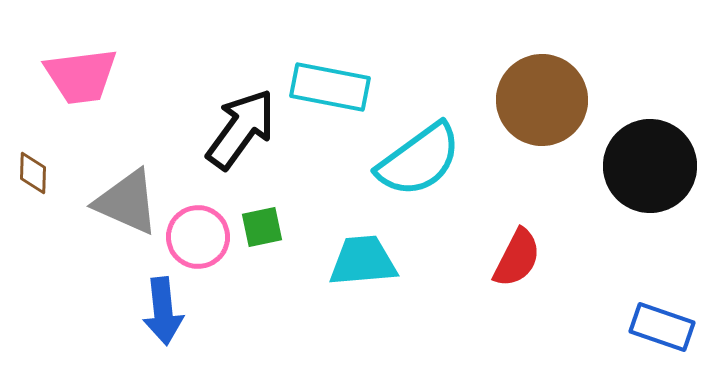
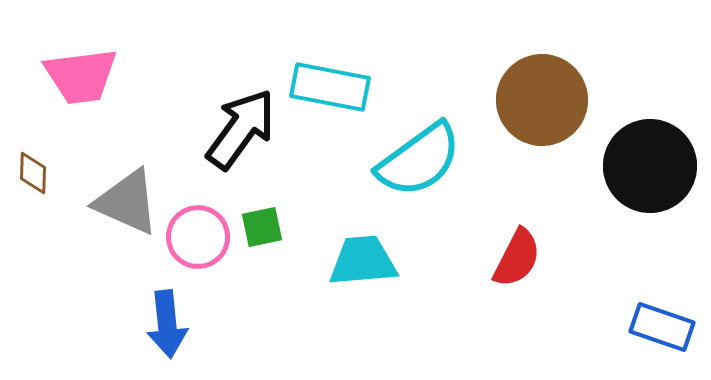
blue arrow: moved 4 px right, 13 px down
